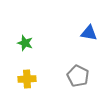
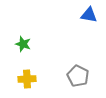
blue triangle: moved 18 px up
green star: moved 2 px left, 1 px down
